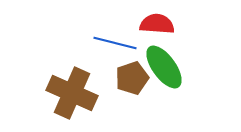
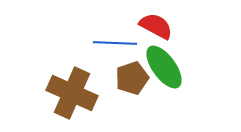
red semicircle: moved 1 px left, 2 px down; rotated 24 degrees clockwise
blue line: rotated 12 degrees counterclockwise
